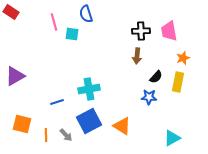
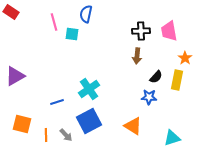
blue semicircle: rotated 30 degrees clockwise
orange star: moved 2 px right; rotated 16 degrees counterclockwise
yellow rectangle: moved 1 px left, 2 px up
cyan cross: rotated 25 degrees counterclockwise
orange triangle: moved 11 px right
cyan triangle: rotated 12 degrees clockwise
